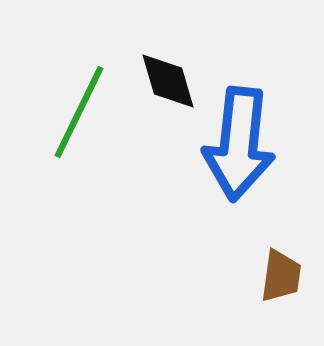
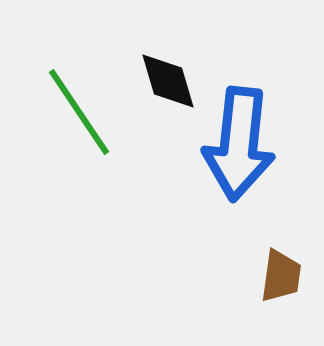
green line: rotated 60 degrees counterclockwise
